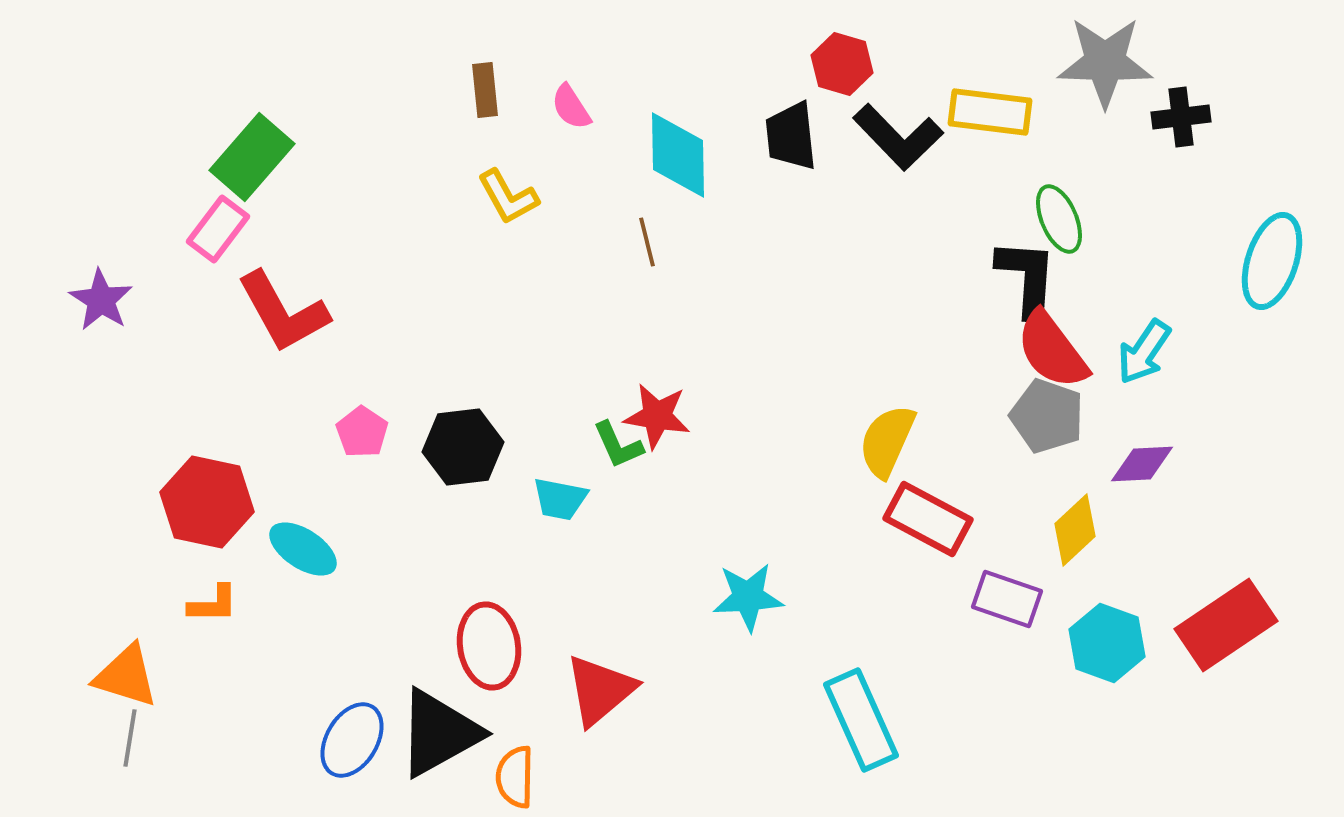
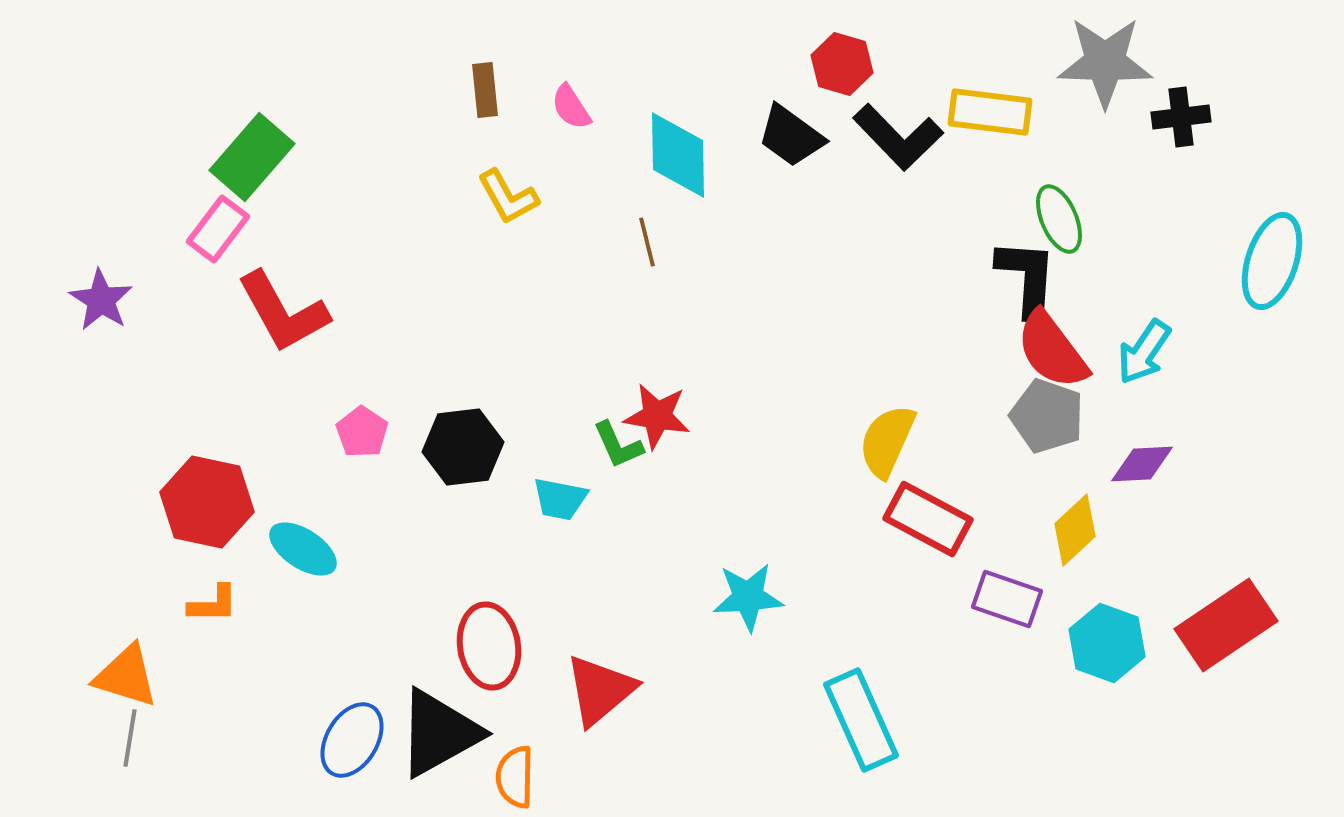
black trapezoid at (791, 136): rotated 48 degrees counterclockwise
